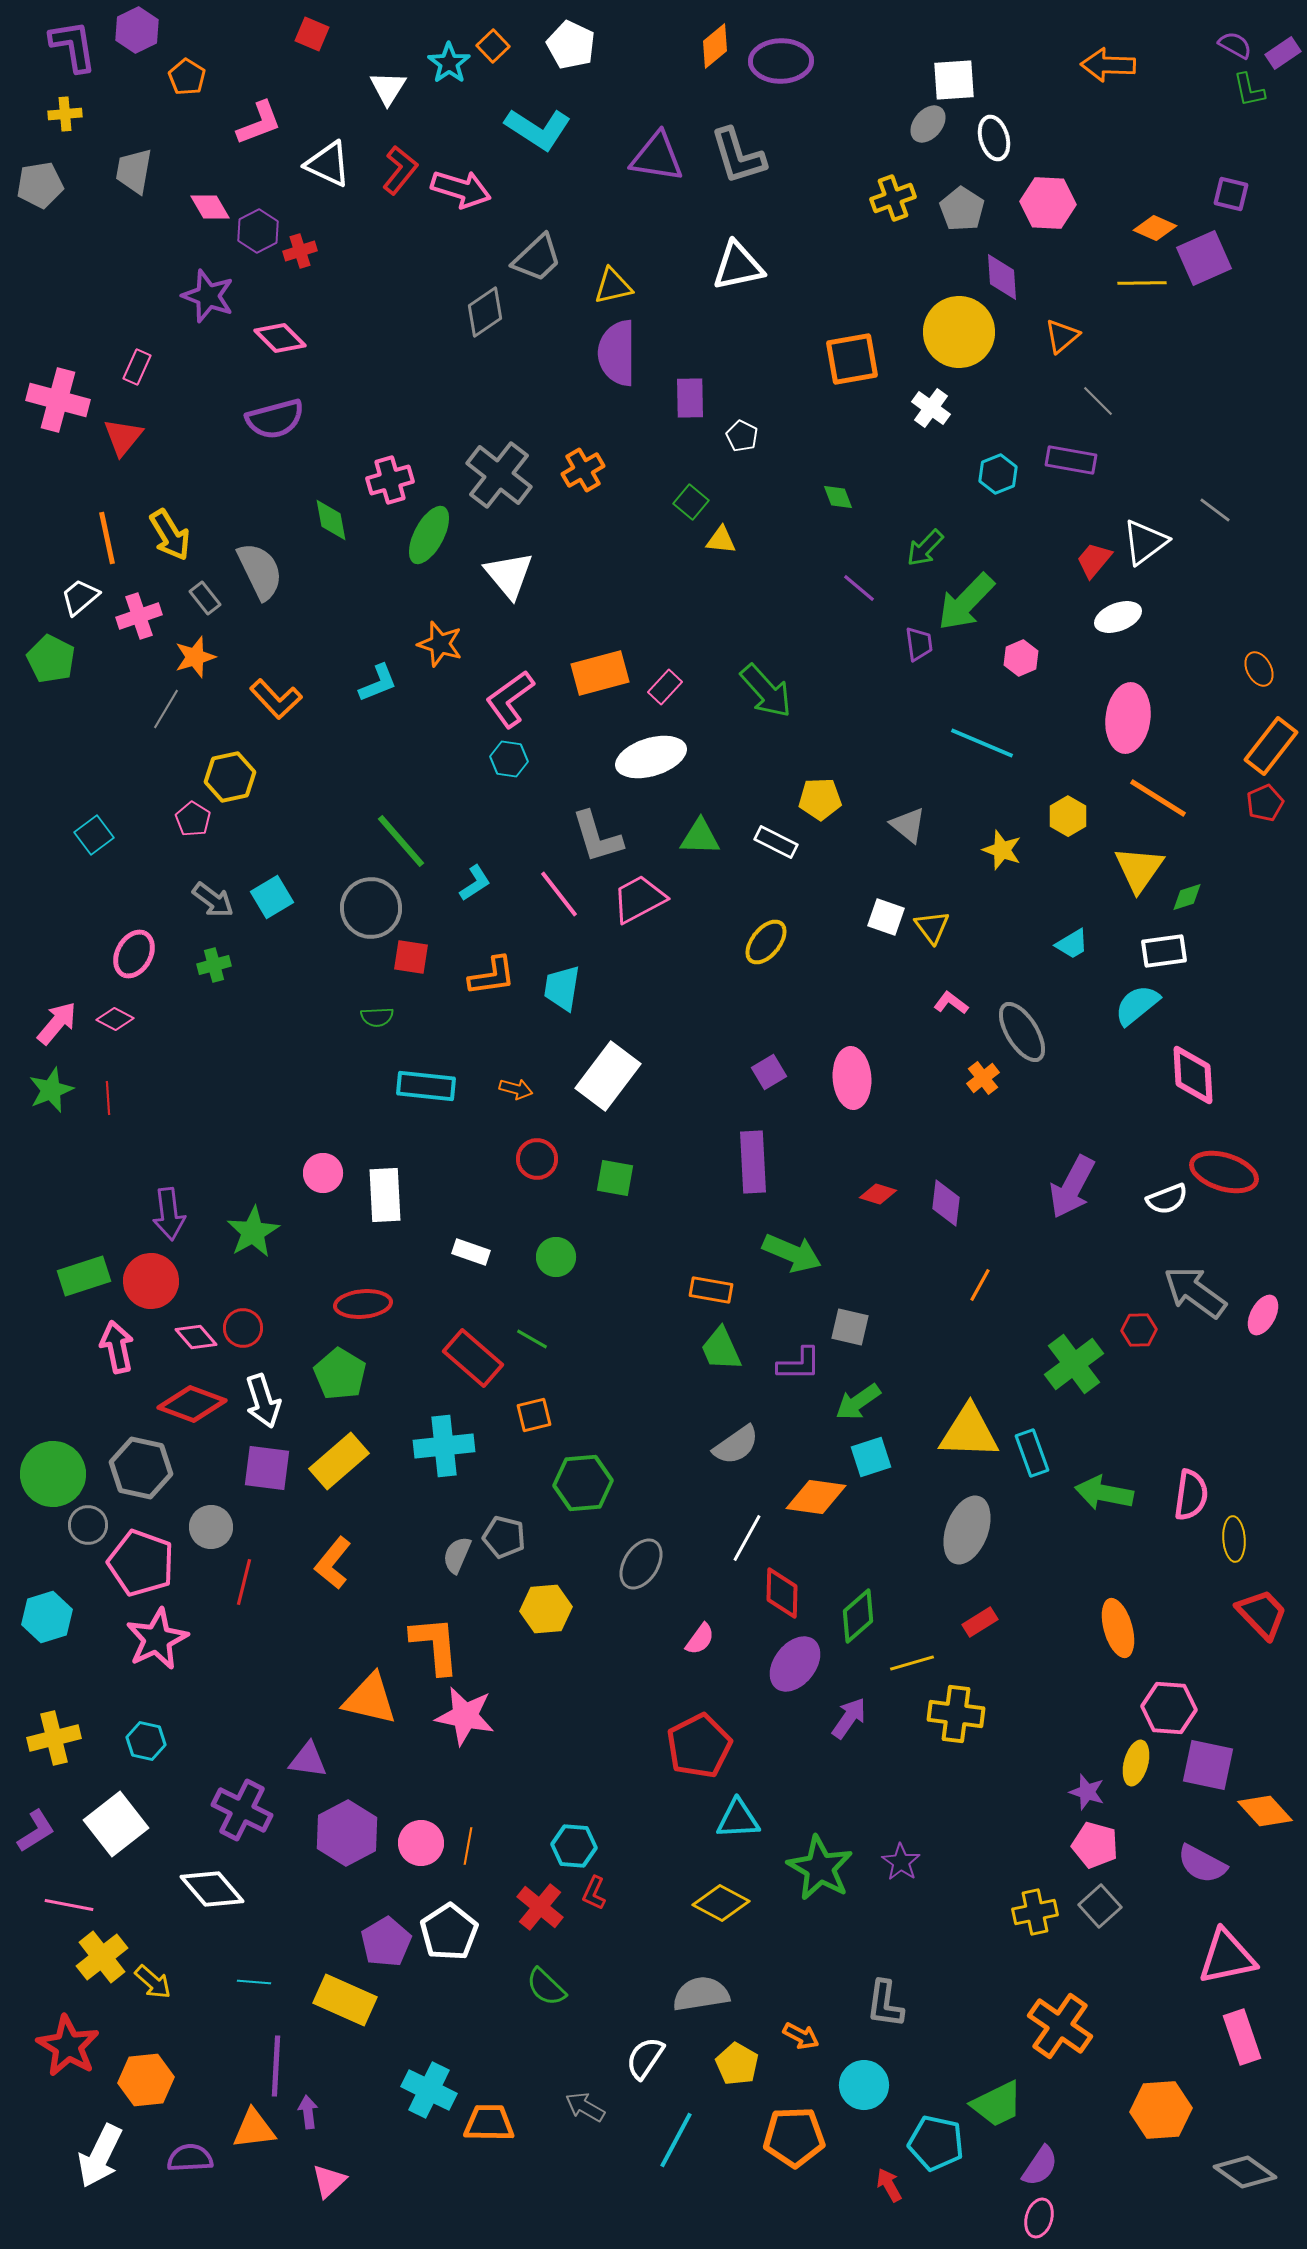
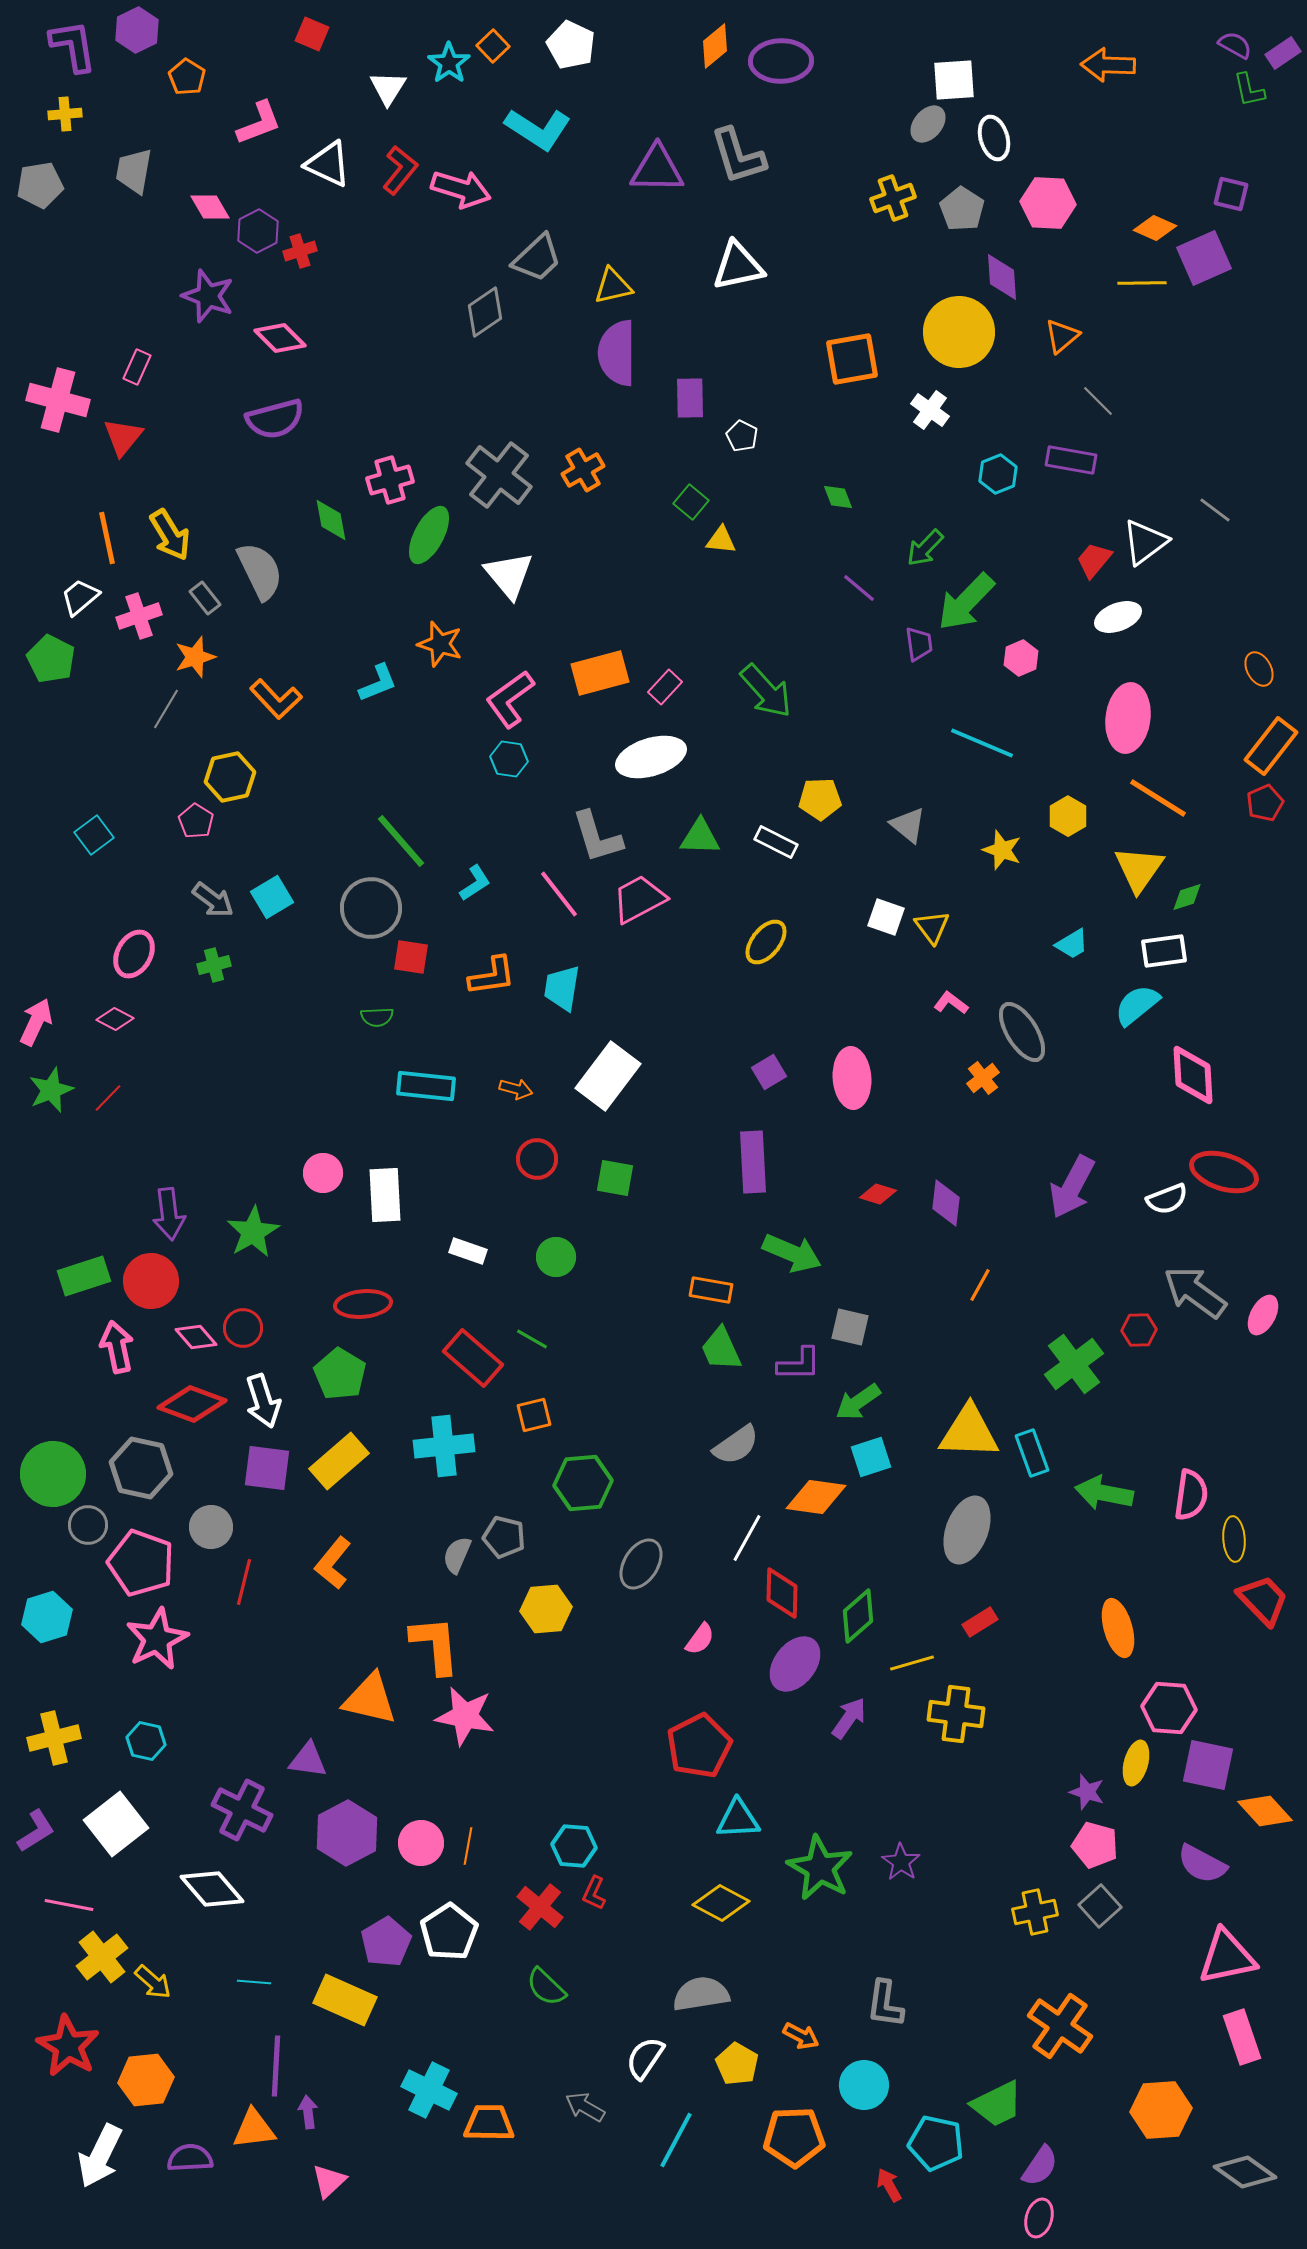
purple triangle at (657, 157): moved 12 px down; rotated 8 degrees counterclockwise
white cross at (931, 408): moved 1 px left, 2 px down
pink pentagon at (193, 819): moved 3 px right, 2 px down
pink arrow at (57, 1023): moved 21 px left, 1 px up; rotated 15 degrees counterclockwise
red line at (108, 1098): rotated 48 degrees clockwise
white rectangle at (471, 1252): moved 3 px left, 1 px up
red trapezoid at (1262, 1614): moved 1 px right, 14 px up
